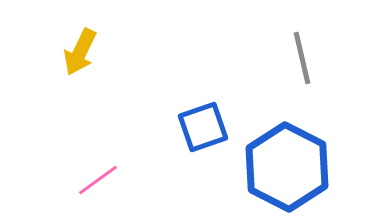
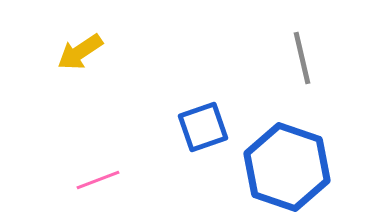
yellow arrow: rotated 30 degrees clockwise
blue hexagon: rotated 8 degrees counterclockwise
pink line: rotated 15 degrees clockwise
